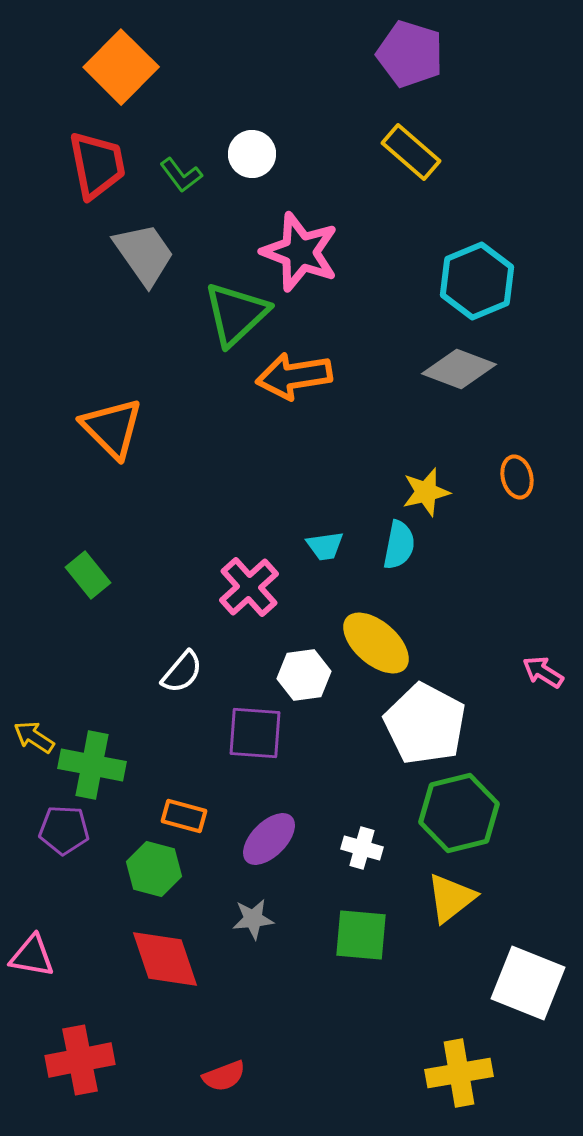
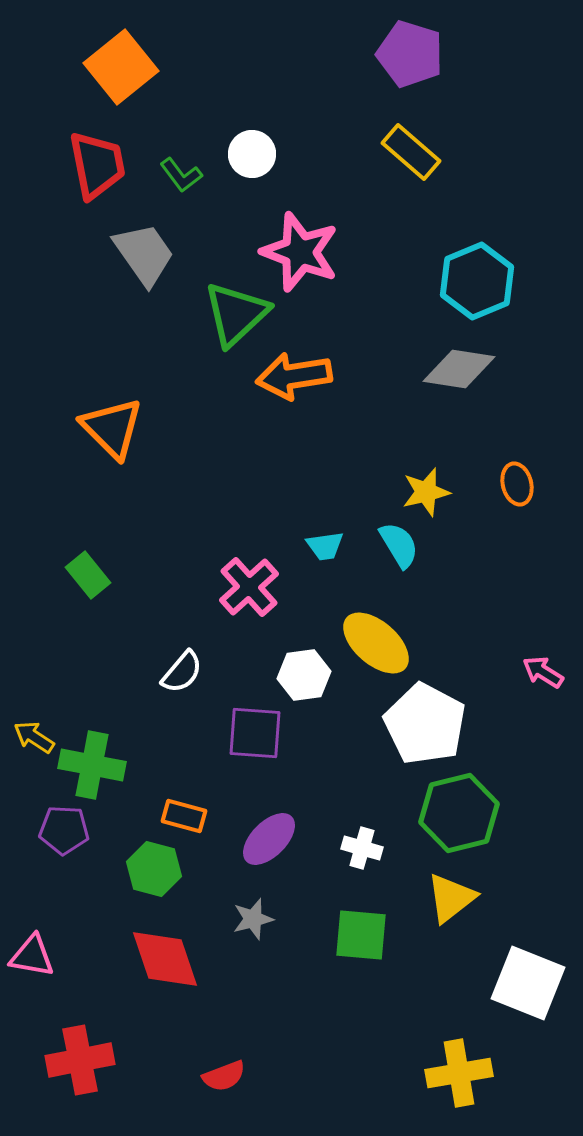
orange square at (121, 67): rotated 6 degrees clockwise
gray diamond at (459, 369): rotated 12 degrees counterclockwise
orange ellipse at (517, 477): moved 7 px down
cyan semicircle at (399, 545): rotated 42 degrees counterclockwise
gray star at (253, 919): rotated 9 degrees counterclockwise
